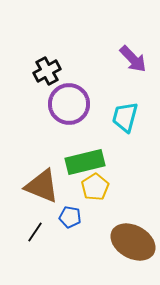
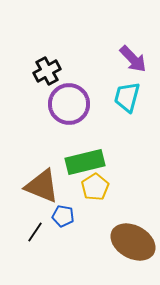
cyan trapezoid: moved 2 px right, 20 px up
blue pentagon: moved 7 px left, 1 px up
